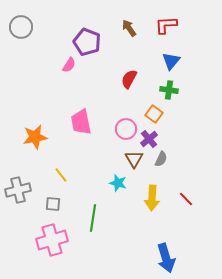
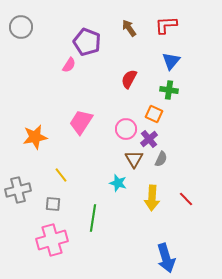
orange square: rotated 12 degrees counterclockwise
pink trapezoid: rotated 44 degrees clockwise
